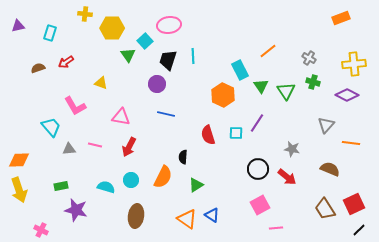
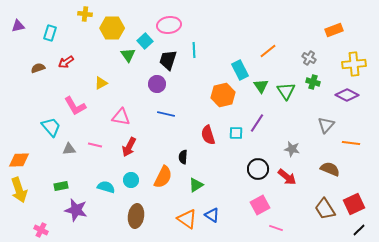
orange rectangle at (341, 18): moved 7 px left, 12 px down
cyan line at (193, 56): moved 1 px right, 6 px up
yellow triangle at (101, 83): rotated 48 degrees counterclockwise
orange hexagon at (223, 95): rotated 20 degrees clockwise
pink line at (276, 228): rotated 24 degrees clockwise
